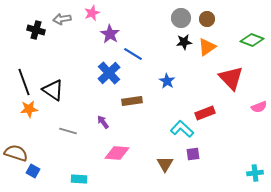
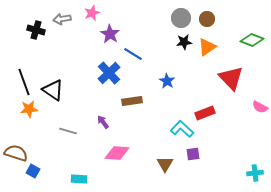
pink semicircle: moved 1 px right; rotated 49 degrees clockwise
